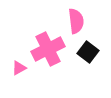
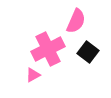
pink semicircle: rotated 30 degrees clockwise
pink triangle: moved 14 px right, 7 px down
